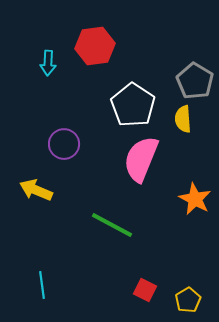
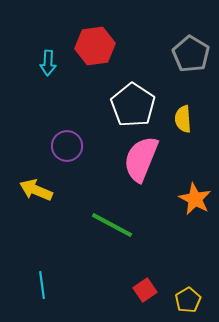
gray pentagon: moved 4 px left, 27 px up
purple circle: moved 3 px right, 2 px down
red square: rotated 30 degrees clockwise
